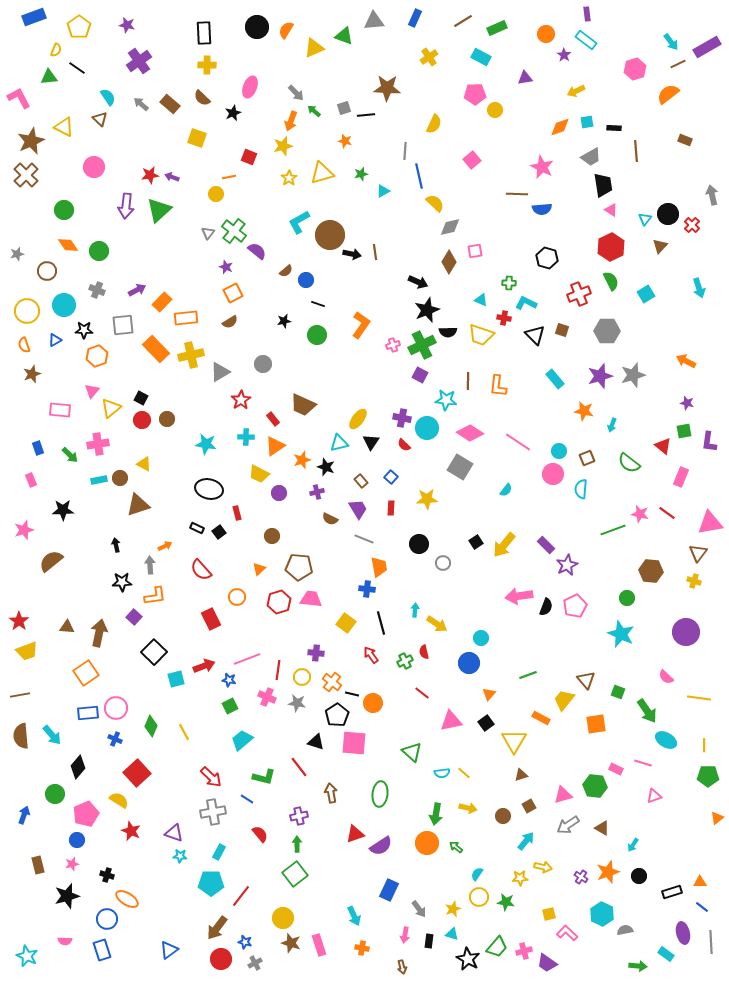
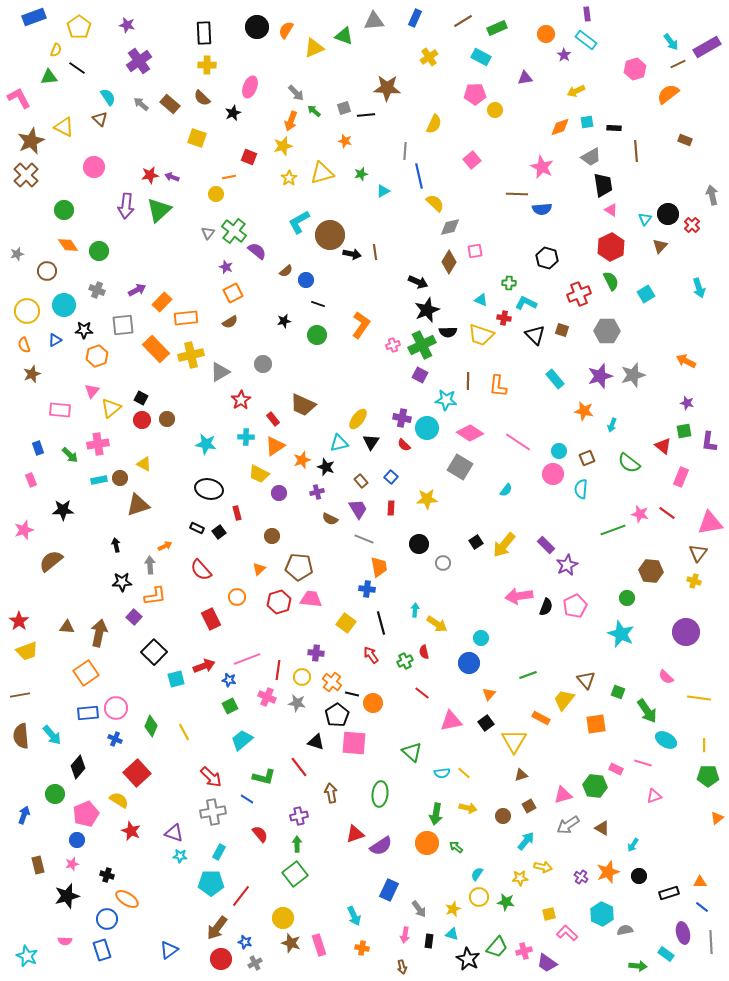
black rectangle at (672, 892): moved 3 px left, 1 px down
